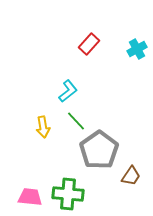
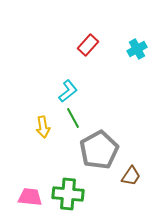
red rectangle: moved 1 px left, 1 px down
green line: moved 3 px left, 3 px up; rotated 15 degrees clockwise
gray pentagon: rotated 6 degrees clockwise
